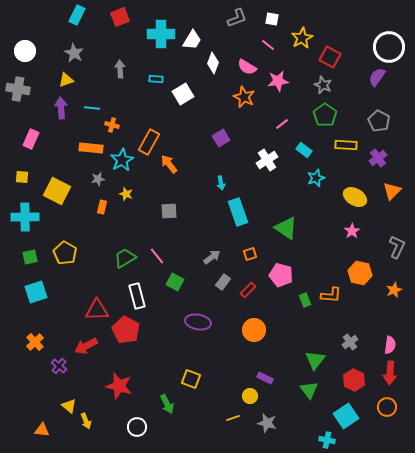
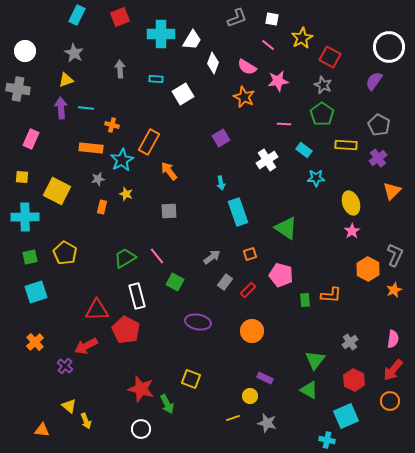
purple semicircle at (377, 77): moved 3 px left, 4 px down
cyan line at (92, 108): moved 6 px left
green pentagon at (325, 115): moved 3 px left, 1 px up
gray pentagon at (379, 121): moved 4 px down
pink line at (282, 124): moved 2 px right; rotated 40 degrees clockwise
orange arrow at (169, 164): moved 7 px down
cyan star at (316, 178): rotated 18 degrees clockwise
yellow ellipse at (355, 197): moved 4 px left, 6 px down; rotated 40 degrees clockwise
gray L-shape at (397, 247): moved 2 px left, 8 px down
orange hexagon at (360, 273): moved 8 px right, 4 px up; rotated 15 degrees clockwise
gray rectangle at (223, 282): moved 2 px right
green rectangle at (305, 300): rotated 16 degrees clockwise
orange circle at (254, 330): moved 2 px left, 1 px down
pink semicircle at (390, 345): moved 3 px right, 6 px up
purple cross at (59, 366): moved 6 px right
red arrow at (390, 373): moved 3 px right, 3 px up; rotated 35 degrees clockwise
red star at (119, 386): moved 22 px right, 3 px down
green triangle at (309, 390): rotated 24 degrees counterclockwise
orange circle at (387, 407): moved 3 px right, 6 px up
cyan square at (346, 416): rotated 10 degrees clockwise
white circle at (137, 427): moved 4 px right, 2 px down
